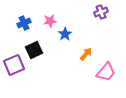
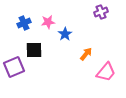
pink star: moved 2 px left, 1 px down
black square: rotated 24 degrees clockwise
purple square: moved 2 px down
